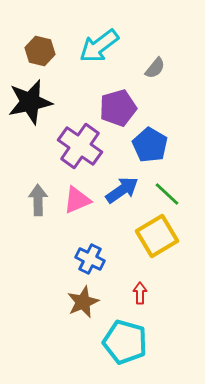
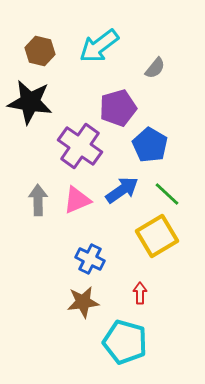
black star: rotated 21 degrees clockwise
brown star: rotated 16 degrees clockwise
